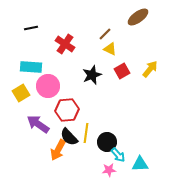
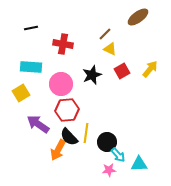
red cross: moved 2 px left; rotated 24 degrees counterclockwise
pink circle: moved 13 px right, 2 px up
cyan triangle: moved 1 px left
